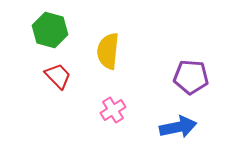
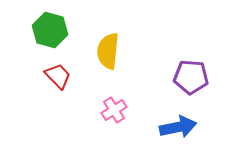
pink cross: moved 1 px right
